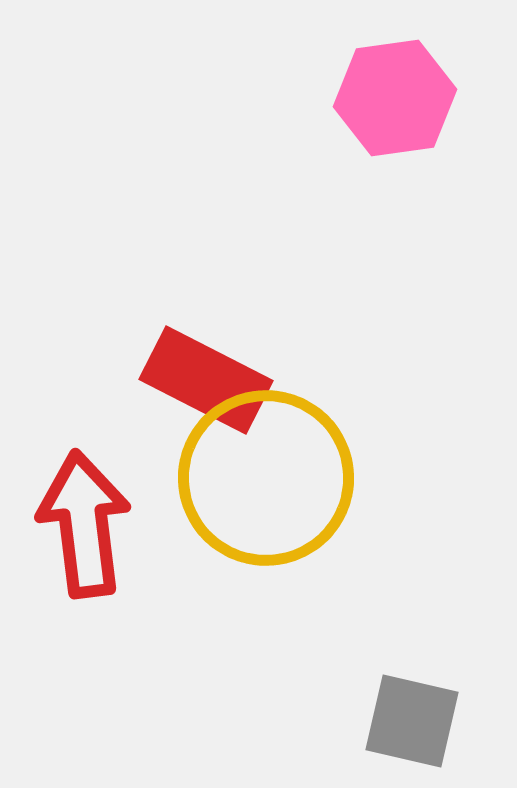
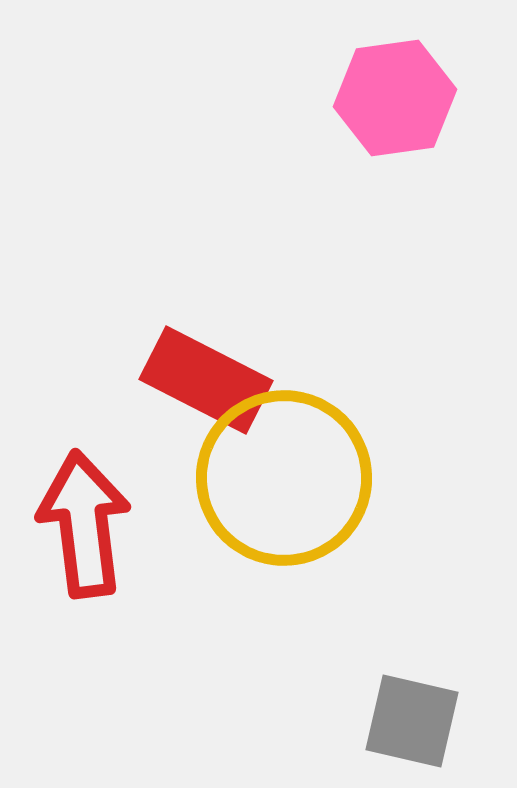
yellow circle: moved 18 px right
